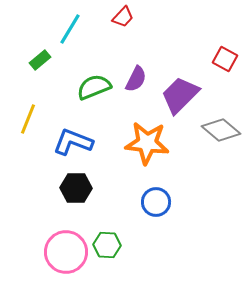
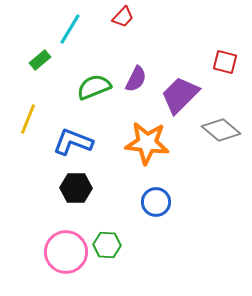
red square: moved 3 px down; rotated 15 degrees counterclockwise
